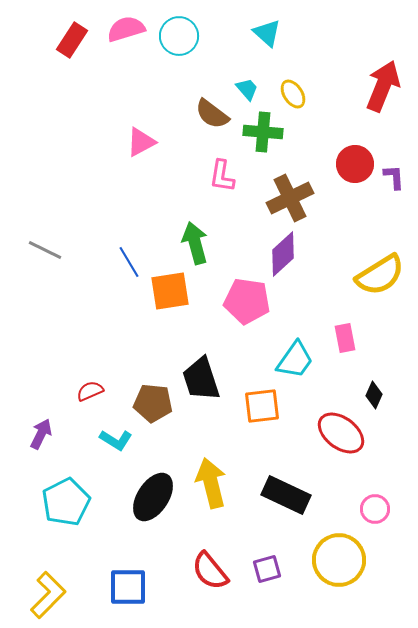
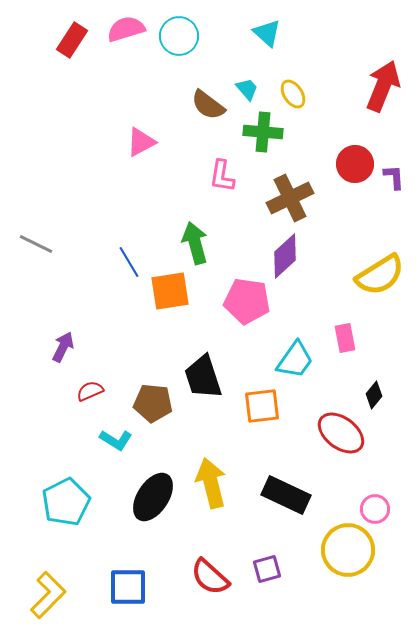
brown semicircle at (212, 114): moved 4 px left, 9 px up
gray line at (45, 250): moved 9 px left, 6 px up
purple diamond at (283, 254): moved 2 px right, 2 px down
black trapezoid at (201, 379): moved 2 px right, 2 px up
black diamond at (374, 395): rotated 16 degrees clockwise
purple arrow at (41, 434): moved 22 px right, 87 px up
yellow circle at (339, 560): moved 9 px right, 10 px up
red semicircle at (210, 571): moved 6 px down; rotated 9 degrees counterclockwise
